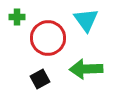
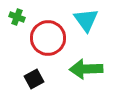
green cross: rotated 21 degrees clockwise
black square: moved 6 px left
